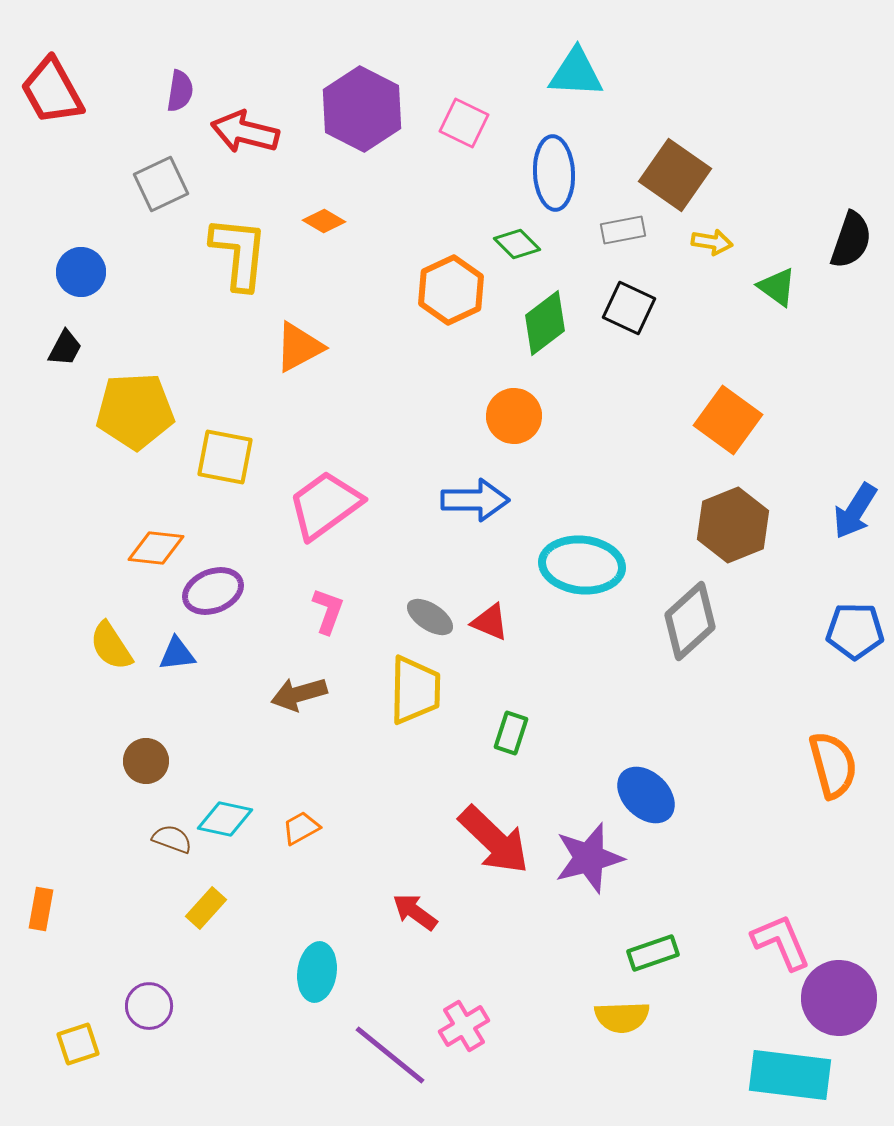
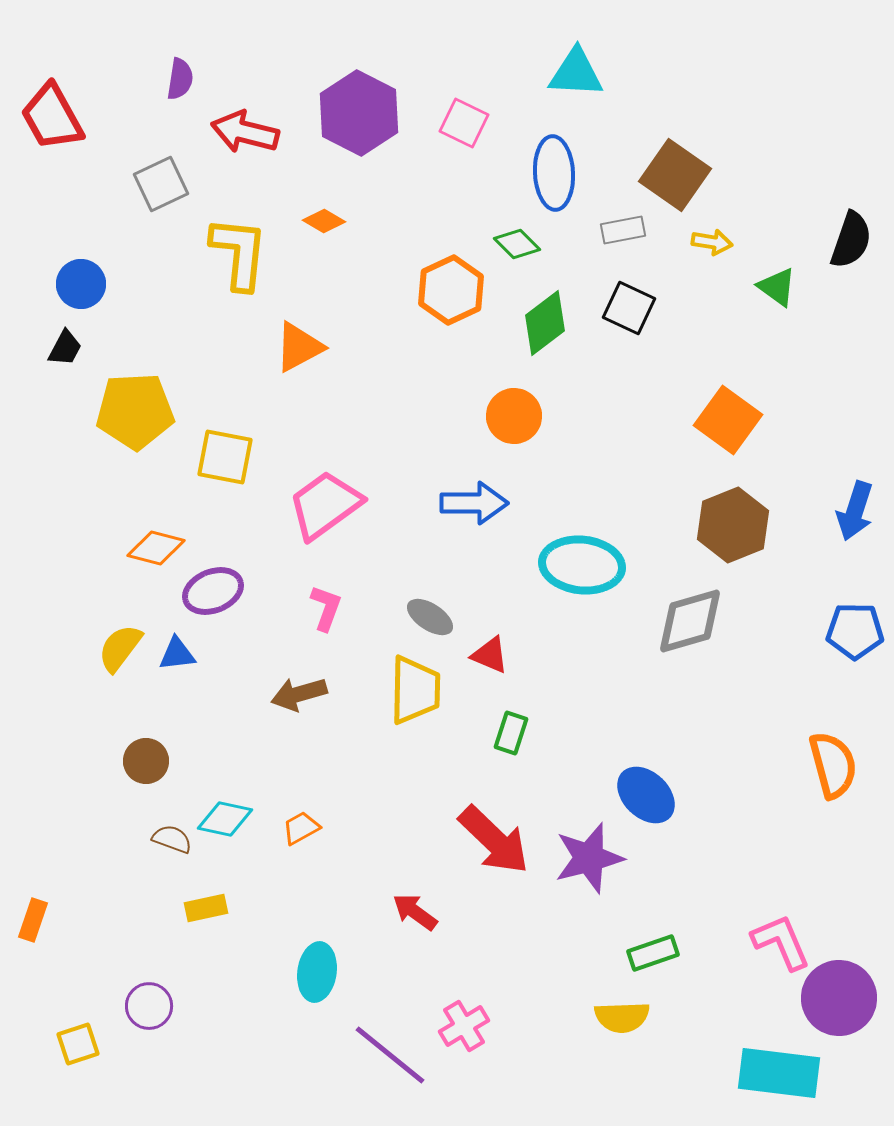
red trapezoid at (52, 91): moved 26 px down
purple semicircle at (180, 91): moved 12 px up
purple hexagon at (362, 109): moved 3 px left, 4 px down
blue circle at (81, 272): moved 12 px down
blue arrow at (475, 500): moved 1 px left, 3 px down
blue arrow at (855, 511): rotated 14 degrees counterclockwise
orange diamond at (156, 548): rotated 8 degrees clockwise
pink L-shape at (328, 611): moved 2 px left, 3 px up
gray diamond at (690, 621): rotated 26 degrees clockwise
red triangle at (490, 622): moved 33 px down
yellow semicircle at (111, 646): moved 9 px right, 2 px down; rotated 70 degrees clockwise
yellow rectangle at (206, 908): rotated 36 degrees clockwise
orange rectangle at (41, 909): moved 8 px left, 11 px down; rotated 9 degrees clockwise
cyan rectangle at (790, 1075): moved 11 px left, 2 px up
